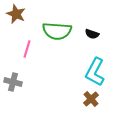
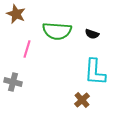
cyan L-shape: rotated 24 degrees counterclockwise
brown cross: moved 9 px left, 1 px down
